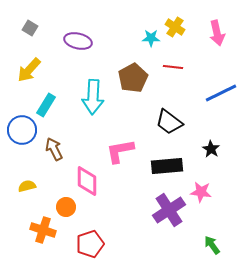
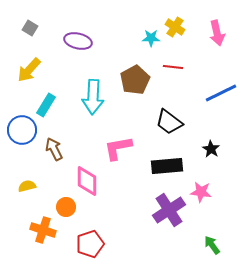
brown pentagon: moved 2 px right, 2 px down
pink L-shape: moved 2 px left, 3 px up
